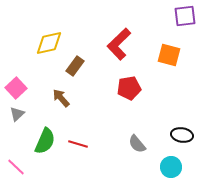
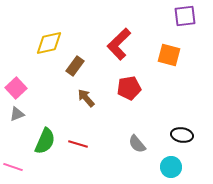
brown arrow: moved 25 px right
gray triangle: rotated 21 degrees clockwise
pink line: moved 3 px left; rotated 24 degrees counterclockwise
